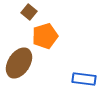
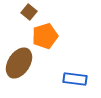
blue rectangle: moved 9 px left
